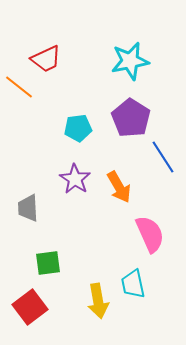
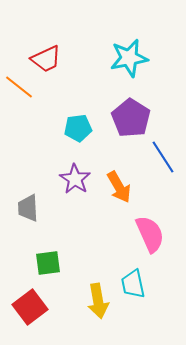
cyan star: moved 1 px left, 3 px up
